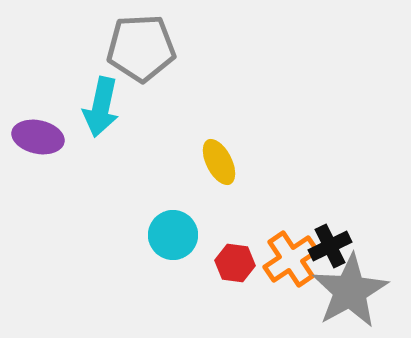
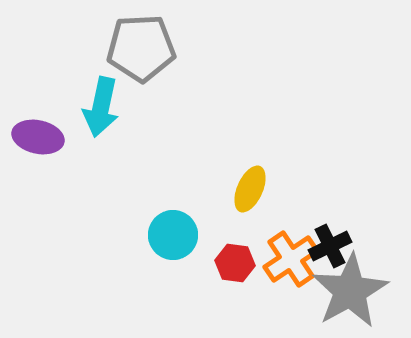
yellow ellipse: moved 31 px right, 27 px down; rotated 51 degrees clockwise
